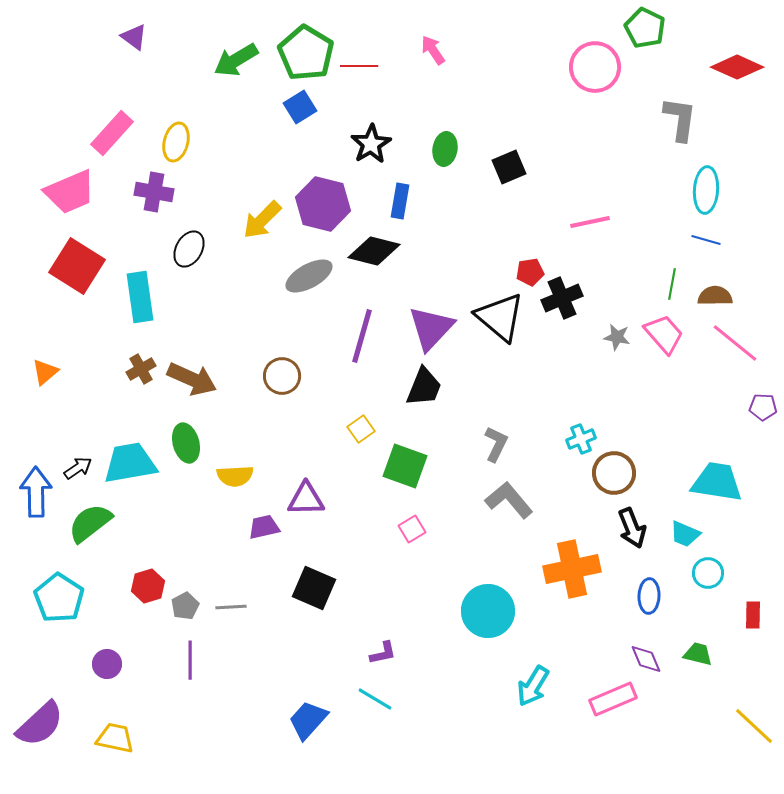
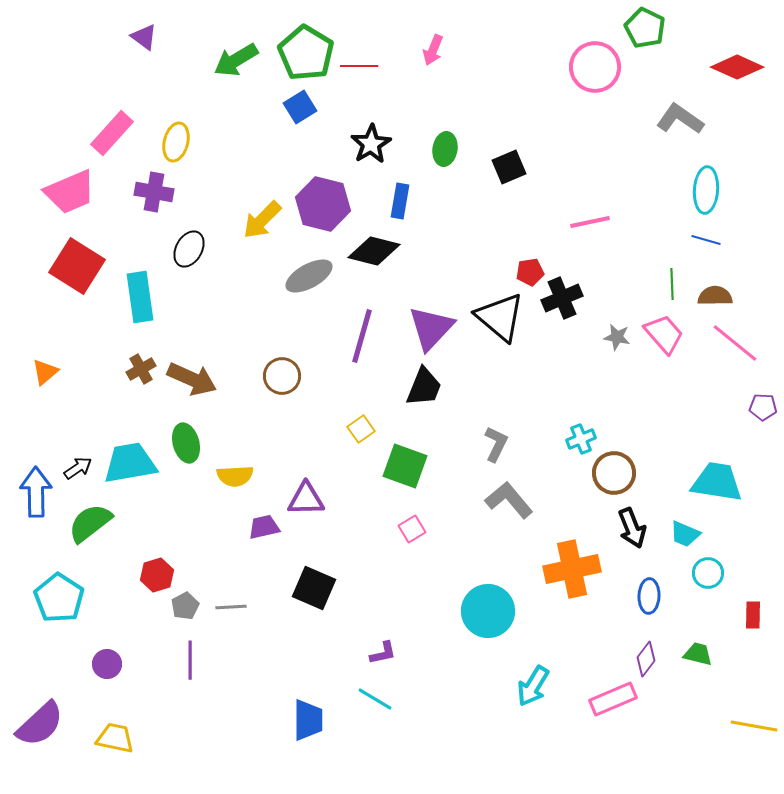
purple triangle at (134, 37): moved 10 px right
pink arrow at (433, 50): rotated 124 degrees counterclockwise
gray L-shape at (680, 119): rotated 63 degrees counterclockwise
green line at (672, 284): rotated 12 degrees counterclockwise
red hexagon at (148, 586): moved 9 px right, 11 px up
purple diamond at (646, 659): rotated 60 degrees clockwise
blue trapezoid at (308, 720): rotated 138 degrees clockwise
yellow line at (754, 726): rotated 33 degrees counterclockwise
